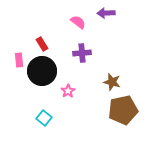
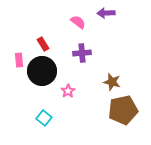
red rectangle: moved 1 px right
